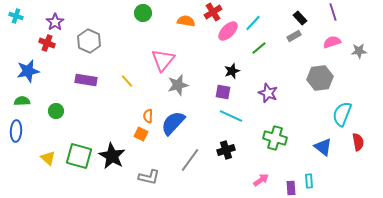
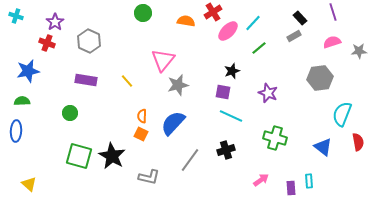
green circle at (56, 111): moved 14 px right, 2 px down
orange semicircle at (148, 116): moved 6 px left
yellow triangle at (48, 158): moved 19 px left, 26 px down
